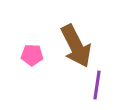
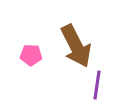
pink pentagon: moved 1 px left
